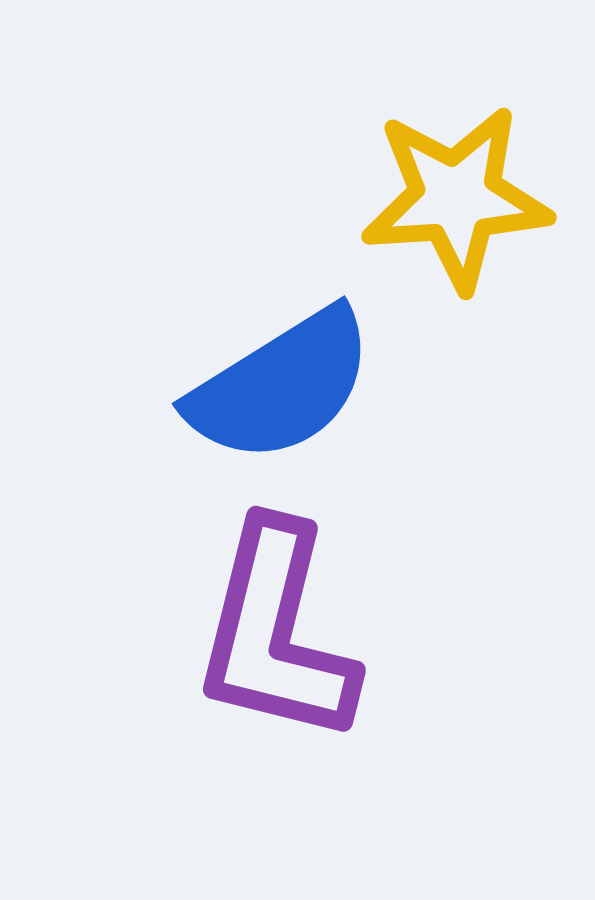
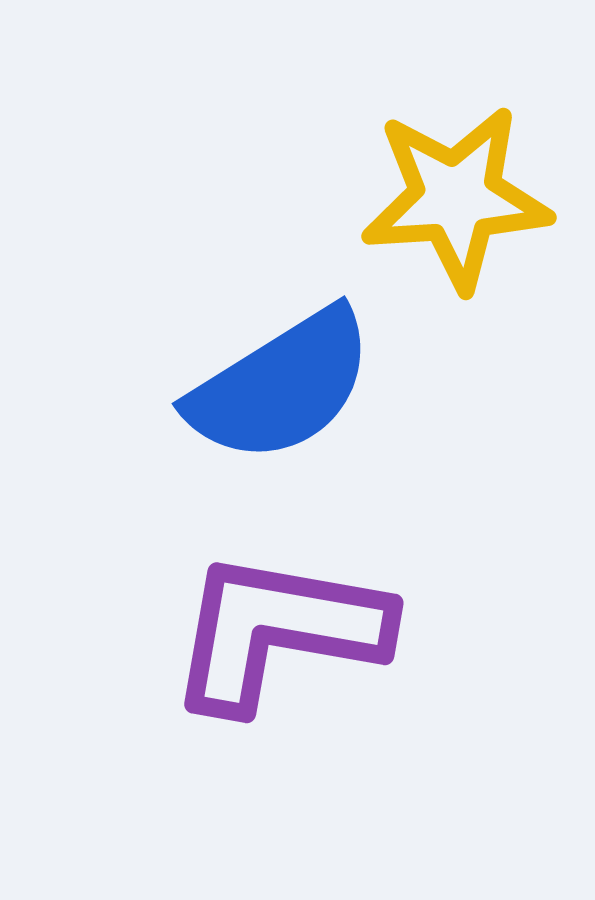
purple L-shape: moved 2 px right, 2 px up; rotated 86 degrees clockwise
